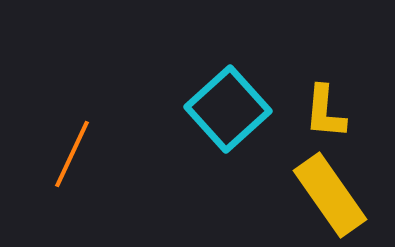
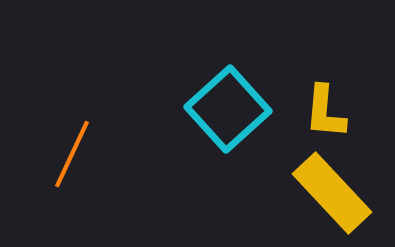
yellow rectangle: moved 2 px right, 2 px up; rotated 8 degrees counterclockwise
